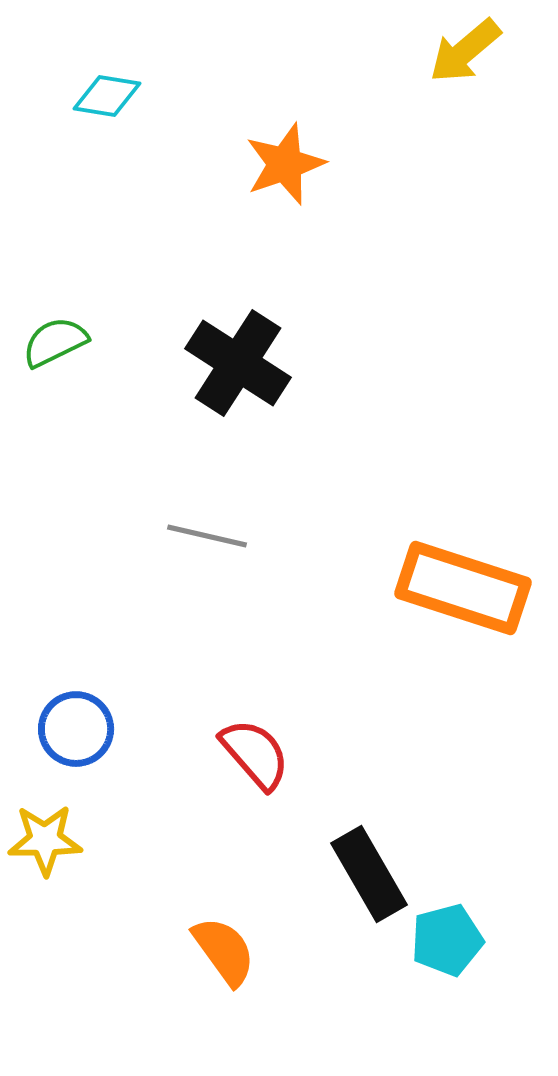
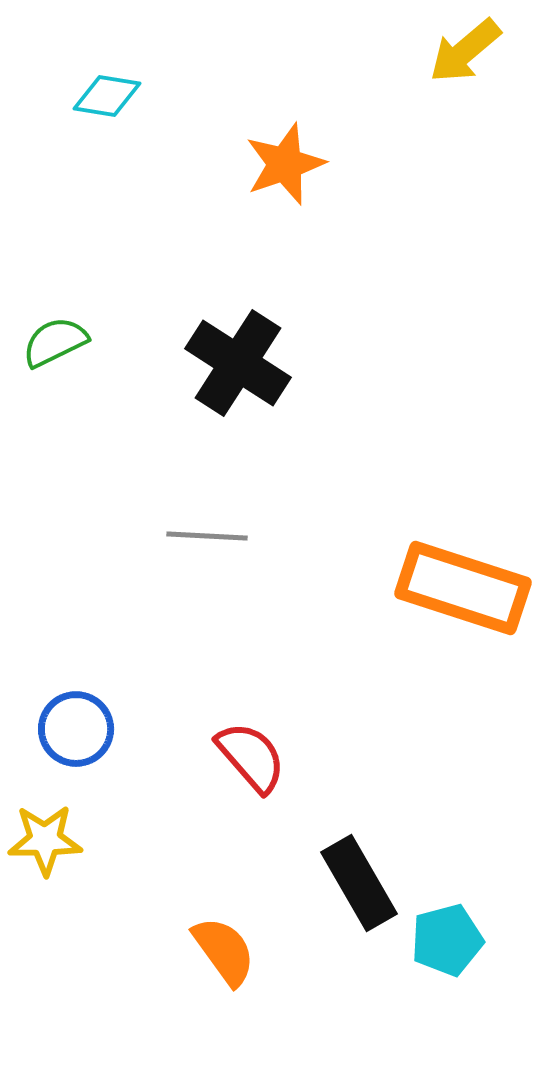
gray line: rotated 10 degrees counterclockwise
red semicircle: moved 4 px left, 3 px down
black rectangle: moved 10 px left, 9 px down
